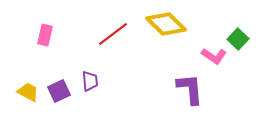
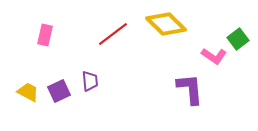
green square: rotated 10 degrees clockwise
